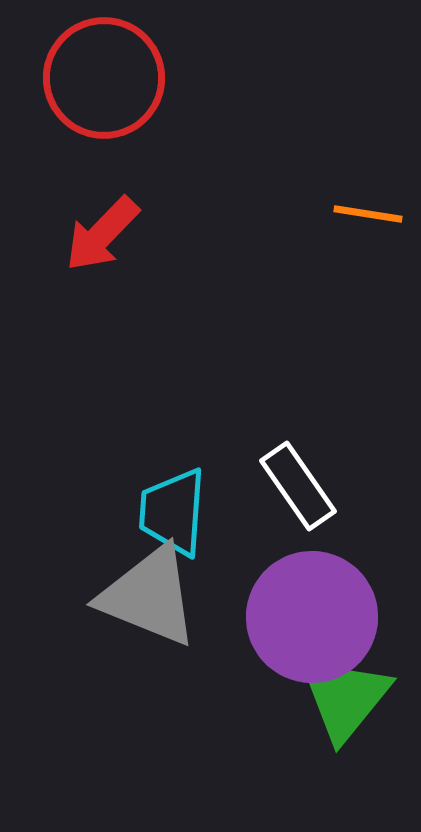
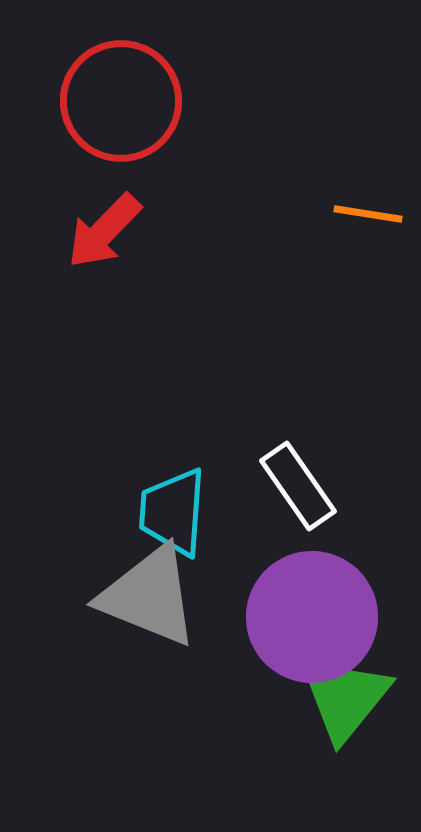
red circle: moved 17 px right, 23 px down
red arrow: moved 2 px right, 3 px up
